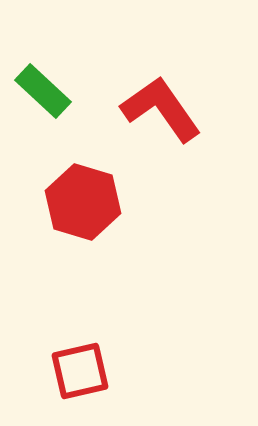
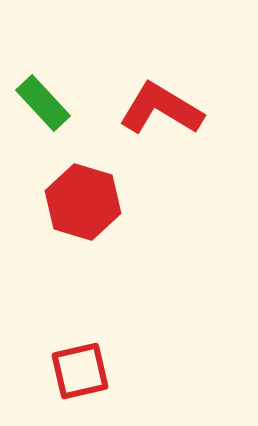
green rectangle: moved 12 px down; rotated 4 degrees clockwise
red L-shape: rotated 24 degrees counterclockwise
